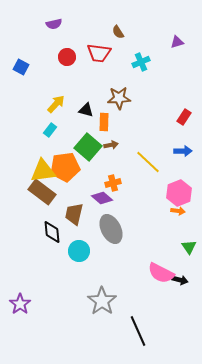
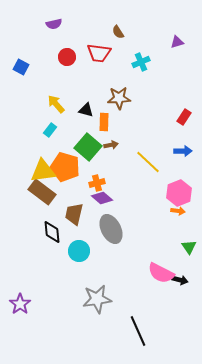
yellow arrow: rotated 84 degrees counterclockwise
orange pentagon: rotated 24 degrees clockwise
orange cross: moved 16 px left
gray star: moved 5 px left, 2 px up; rotated 28 degrees clockwise
